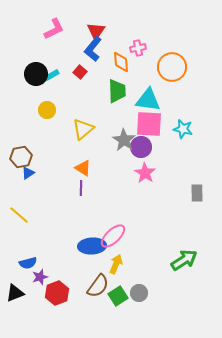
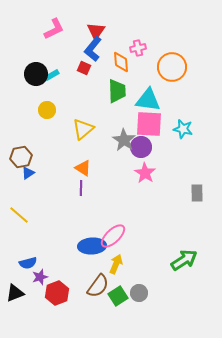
red square: moved 4 px right, 4 px up; rotated 16 degrees counterclockwise
